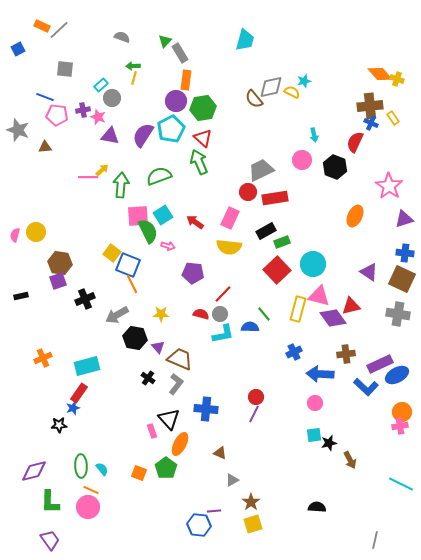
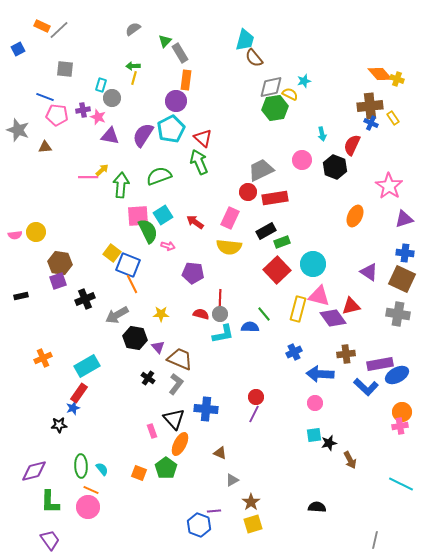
gray semicircle at (122, 37): moved 11 px right, 8 px up; rotated 56 degrees counterclockwise
cyan rectangle at (101, 85): rotated 32 degrees counterclockwise
yellow semicircle at (292, 92): moved 2 px left, 2 px down
brown semicircle at (254, 99): moved 41 px up
green hexagon at (203, 108): moved 72 px right
cyan arrow at (314, 135): moved 8 px right, 1 px up
red semicircle at (355, 142): moved 3 px left, 3 px down
pink semicircle at (15, 235): rotated 112 degrees counterclockwise
red line at (223, 294): moved 3 px left, 5 px down; rotated 42 degrees counterclockwise
purple rectangle at (380, 364): rotated 15 degrees clockwise
cyan rectangle at (87, 366): rotated 15 degrees counterclockwise
black triangle at (169, 419): moved 5 px right
blue hexagon at (199, 525): rotated 15 degrees clockwise
